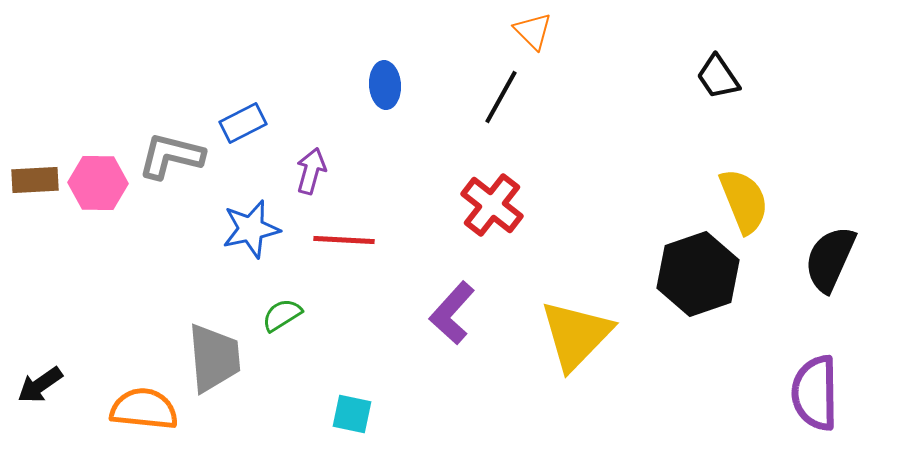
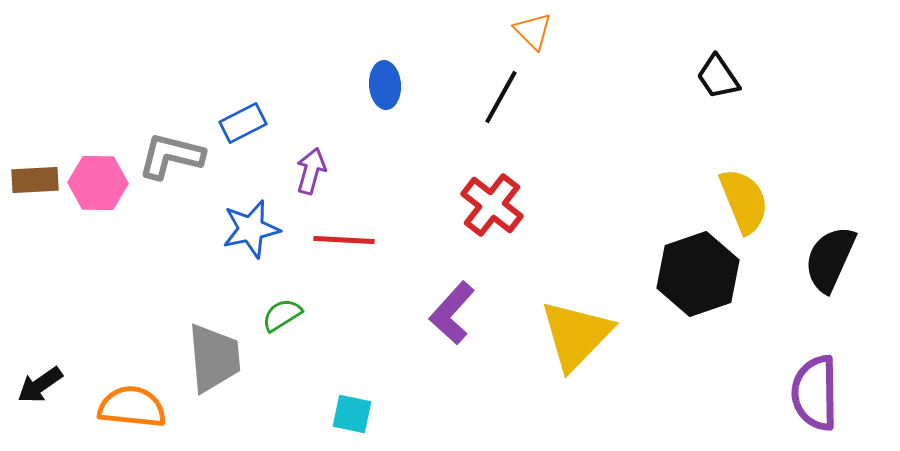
orange semicircle: moved 12 px left, 2 px up
